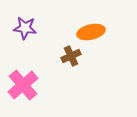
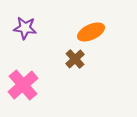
orange ellipse: rotated 12 degrees counterclockwise
brown cross: moved 4 px right, 3 px down; rotated 18 degrees counterclockwise
